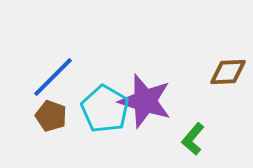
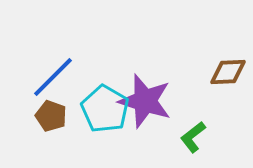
green L-shape: moved 2 px up; rotated 12 degrees clockwise
